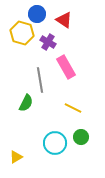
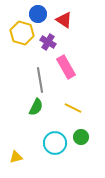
blue circle: moved 1 px right
green semicircle: moved 10 px right, 4 px down
yellow triangle: rotated 16 degrees clockwise
